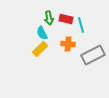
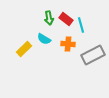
red rectangle: rotated 24 degrees clockwise
cyan semicircle: moved 2 px right, 6 px down; rotated 32 degrees counterclockwise
yellow rectangle: moved 16 px left
